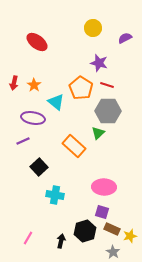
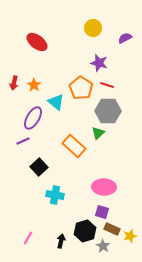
purple ellipse: rotated 70 degrees counterclockwise
gray star: moved 10 px left, 6 px up
